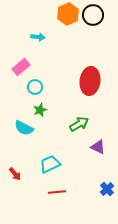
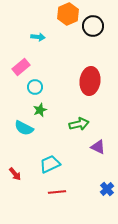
black circle: moved 11 px down
green arrow: rotated 18 degrees clockwise
